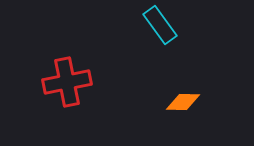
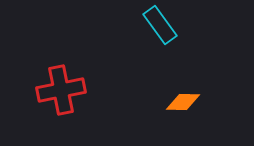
red cross: moved 6 px left, 8 px down
